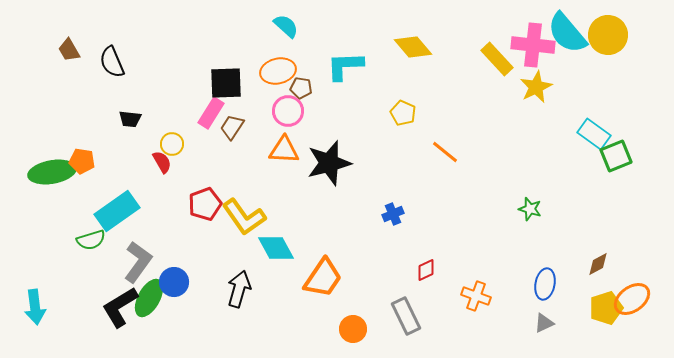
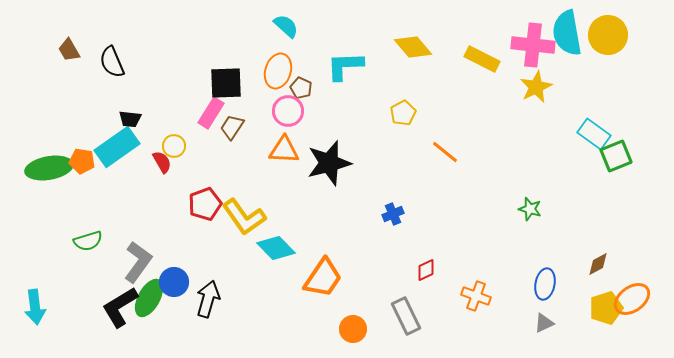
cyan semicircle at (567, 33): rotated 30 degrees clockwise
yellow rectangle at (497, 59): moved 15 px left; rotated 20 degrees counterclockwise
orange ellipse at (278, 71): rotated 60 degrees counterclockwise
brown pentagon at (301, 88): rotated 15 degrees clockwise
yellow pentagon at (403, 113): rotated 20 degrees clockwise
yellow circle at (172, 144): moved 2 px right, 2 px down
green ellipse at (52, 172): moved 3 px left, 4 px up
cyan rectangle at (117, 211): moved 64 px up
green semicircle at (91, 240): moved 3 px left, 1 px down
cyan diamond at (276, 248): rotated 15 degrees counterclockwise
black arrow at (239, 289): moved 31 px left, 10 px down
